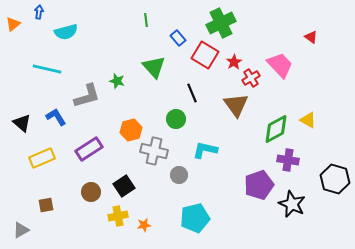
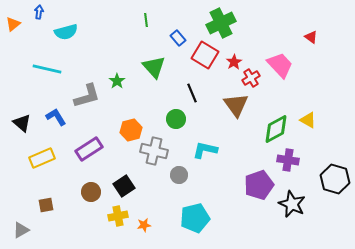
green star: rotated 21 degrees clockwise
